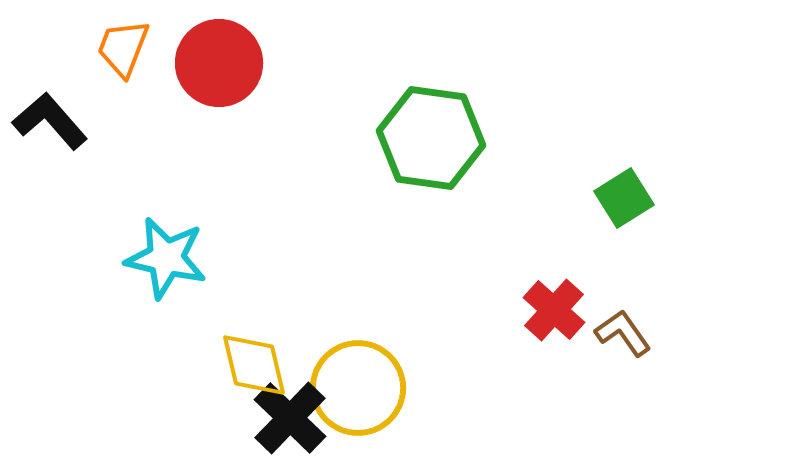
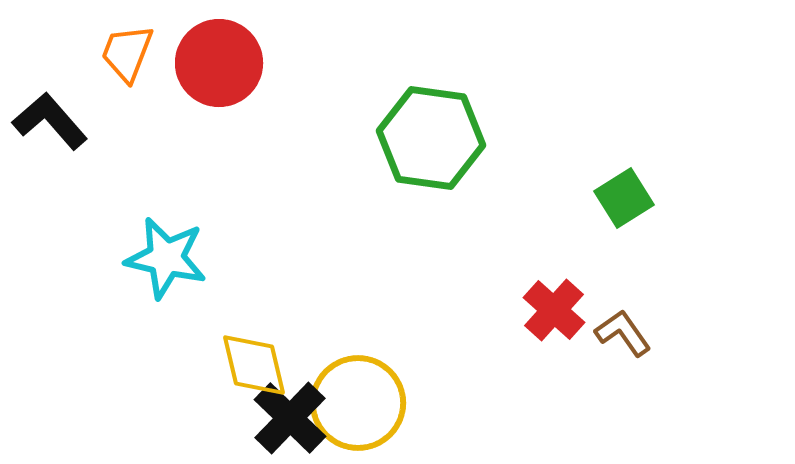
orange trapezoid: moved 4 px right, 5 px down
yellow circle: moved 15 px down
